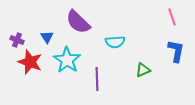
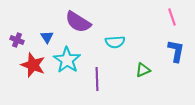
purple semicircle: rotated 12 degrees counterclockwise
red star: moved 3 px right, 3 px down
